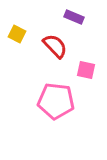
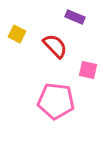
purple rectangle: moved 1 px right
pink square: moved 2 px right
